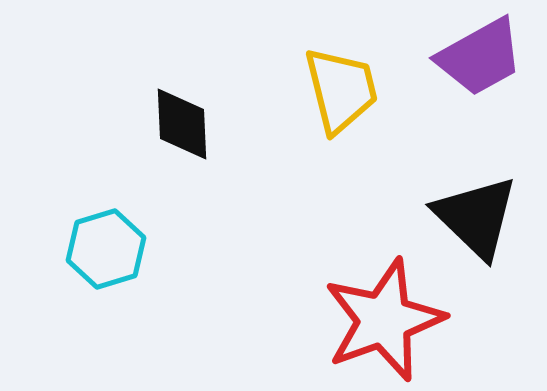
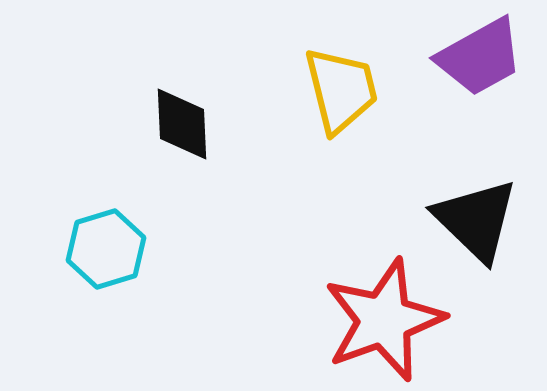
black triangle: moved 3 px down
